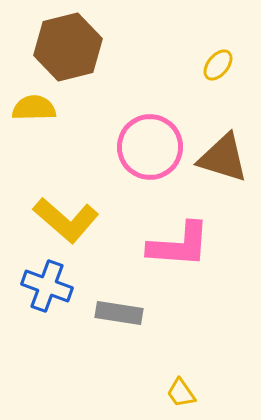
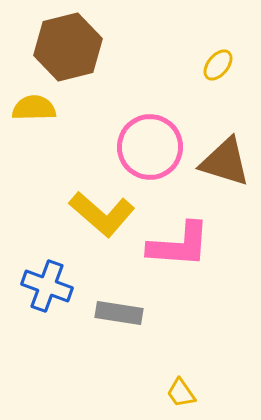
brown triangle: moved 2 px right, 4 px down
yellow L-shape: moved 36 px right, 6 px up
